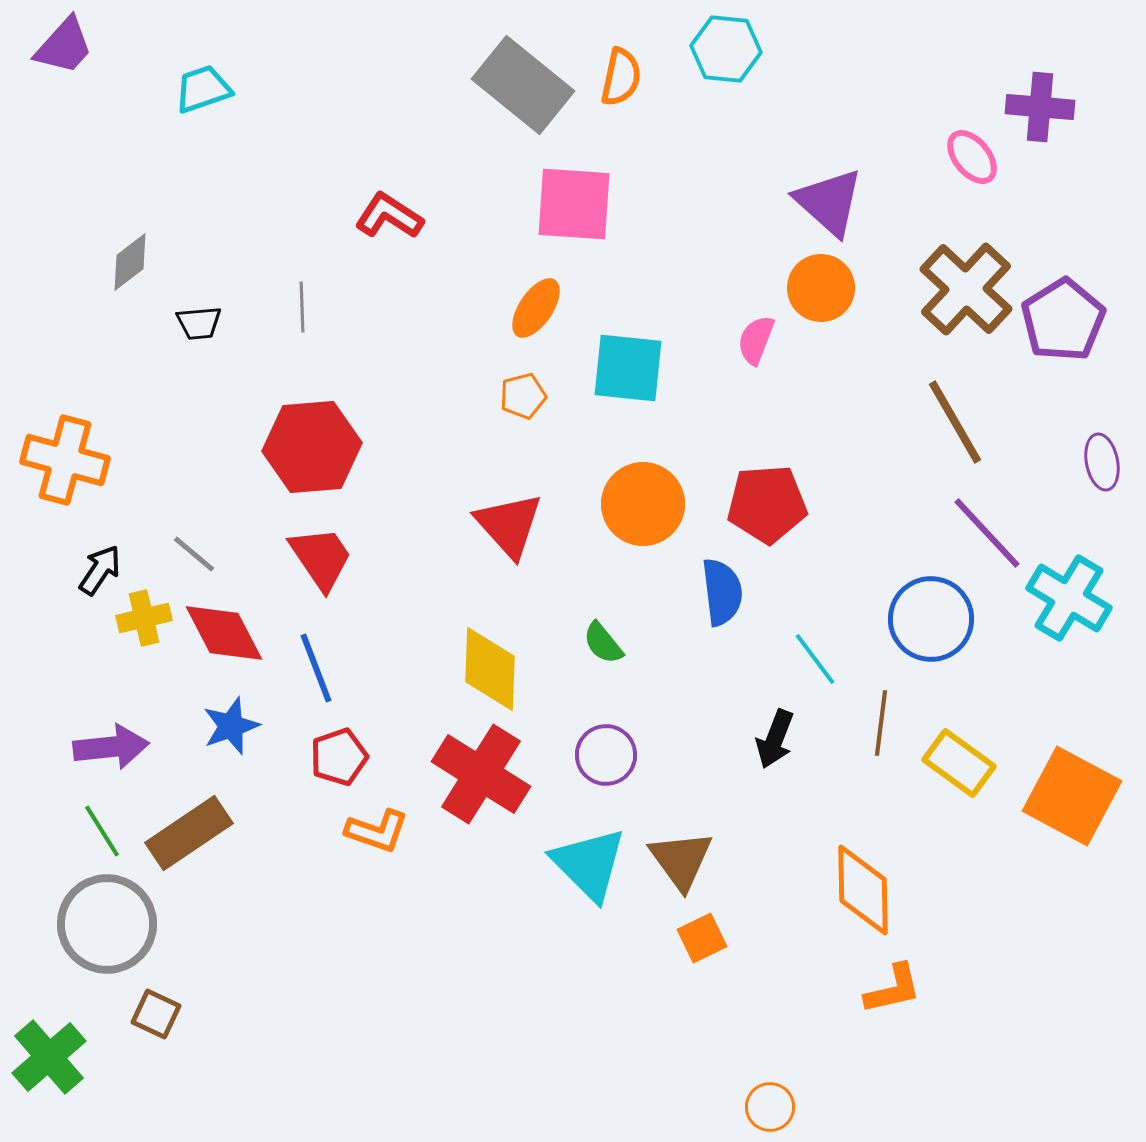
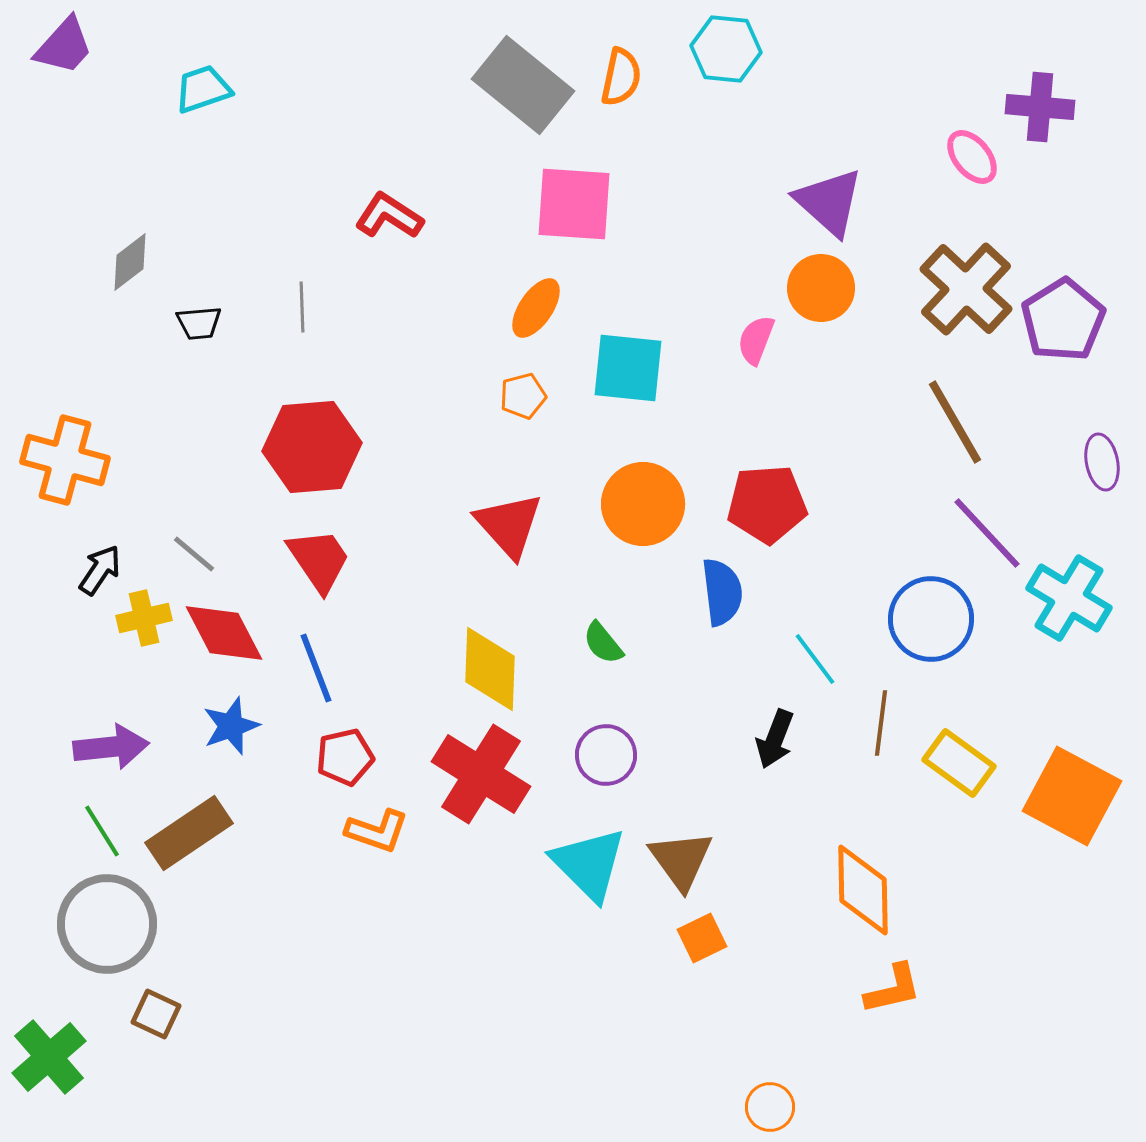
red trapezoid at (321, 558): moved 2 px left, 2 px down
red pentagon at (339, 757): moved 6 px right; rotated 6 degrees clockwise
